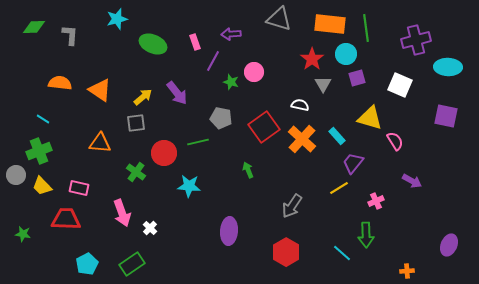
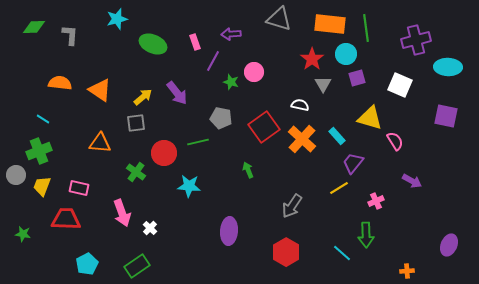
yellow trapezoid at (42, 186): rotated 65 degrees clockwise
green rectangle at (132, 264): moved 5 px right, 2 px down
